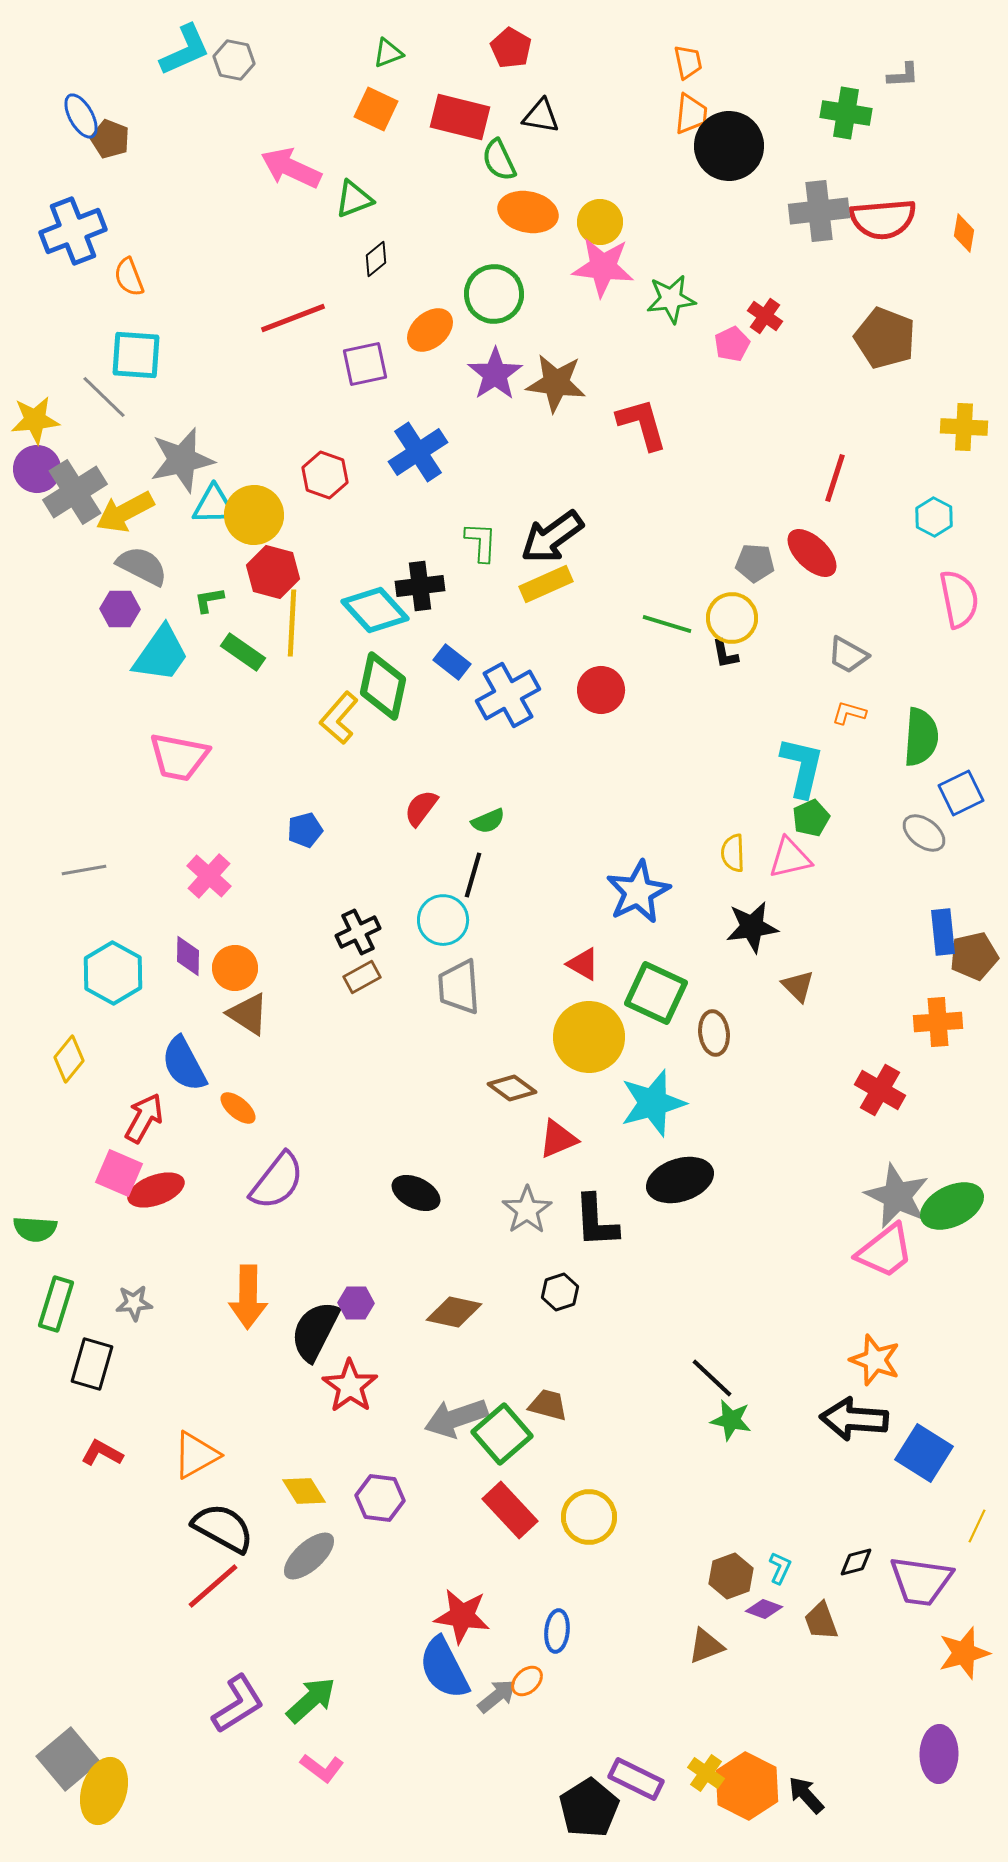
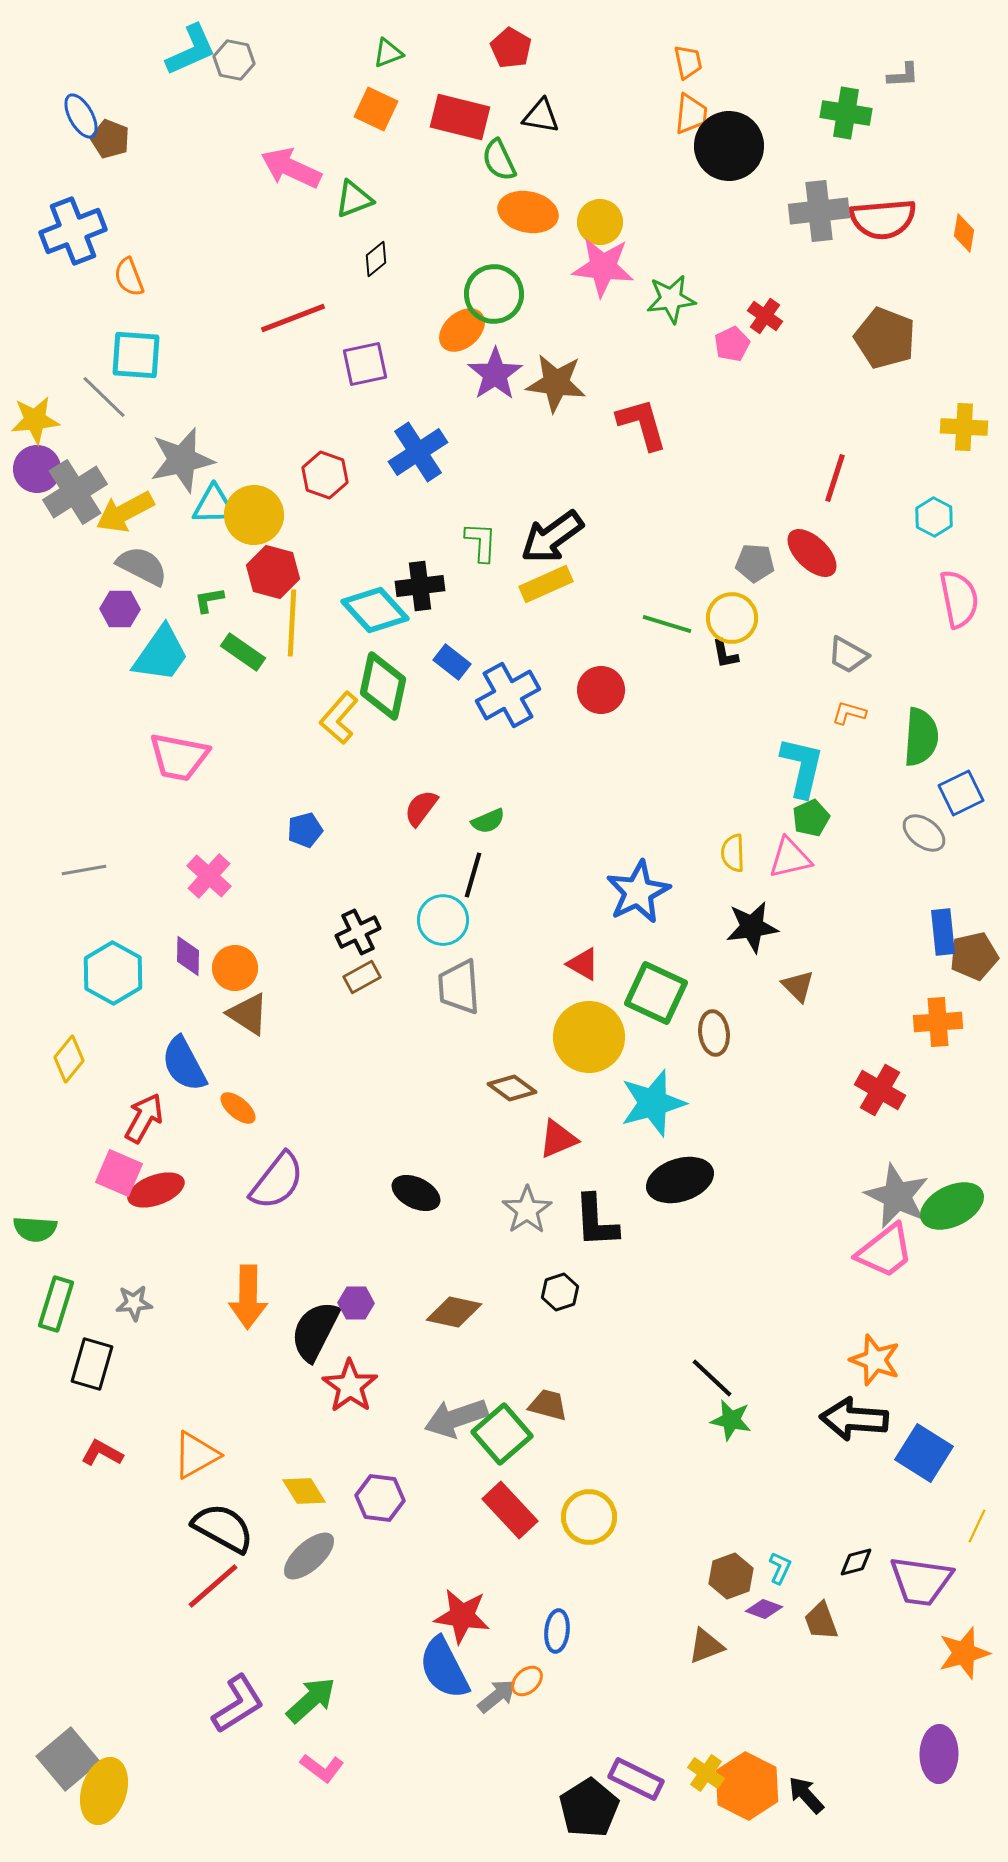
cyan L-shape at (185, 50): moved 6 px right
orange ellipse at (430, 330): moved 32 px right
